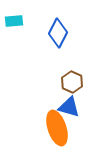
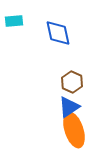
blue diamond: rotated 40 degrees counterclockwise
blue triangle: rotated 50 degrees counterclockwise
orange ellipse: moved 17 px right, 2 px down
